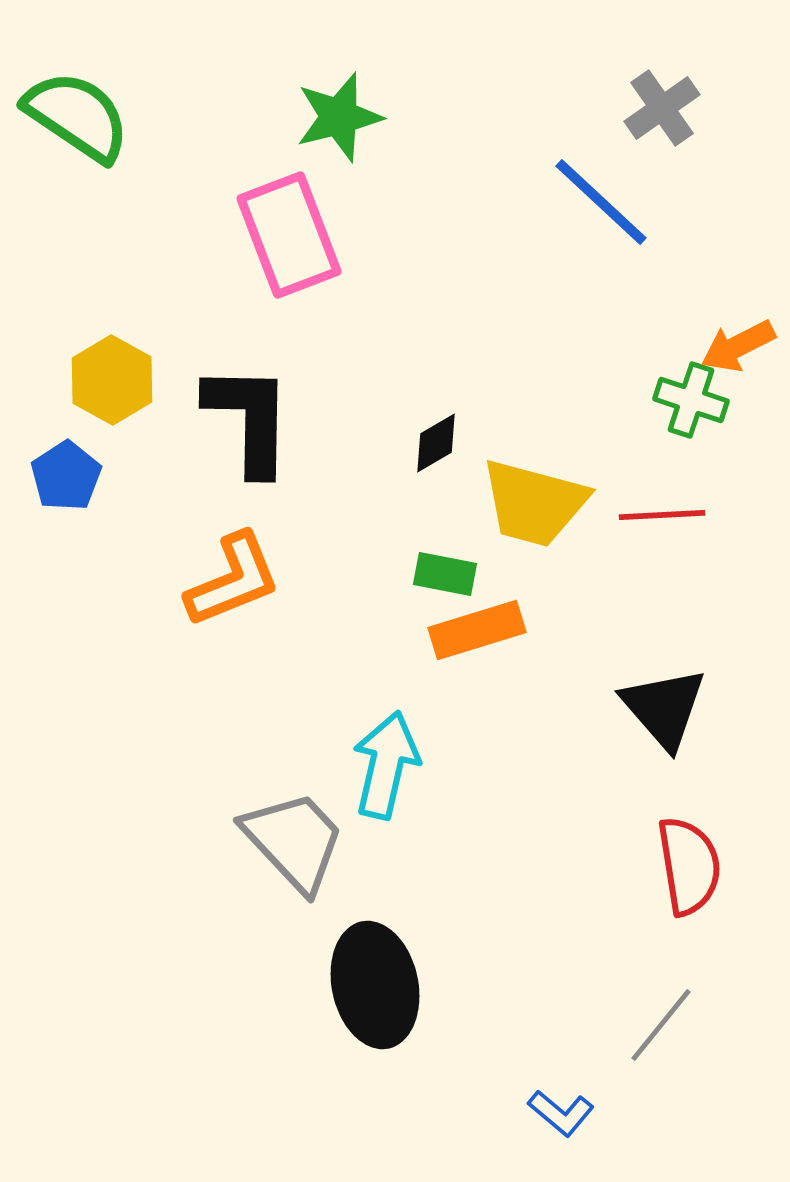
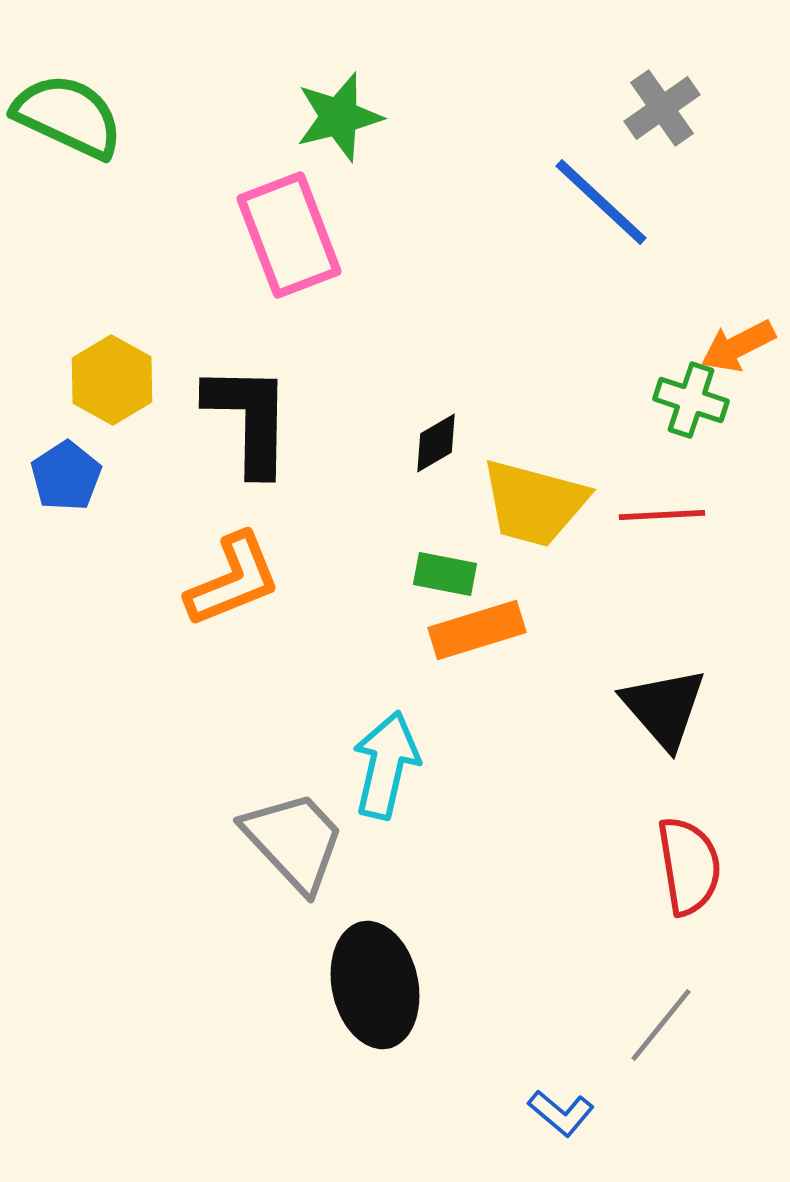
green semicircle: moved 9 px left; rotated 9 degrees counterclockwise
